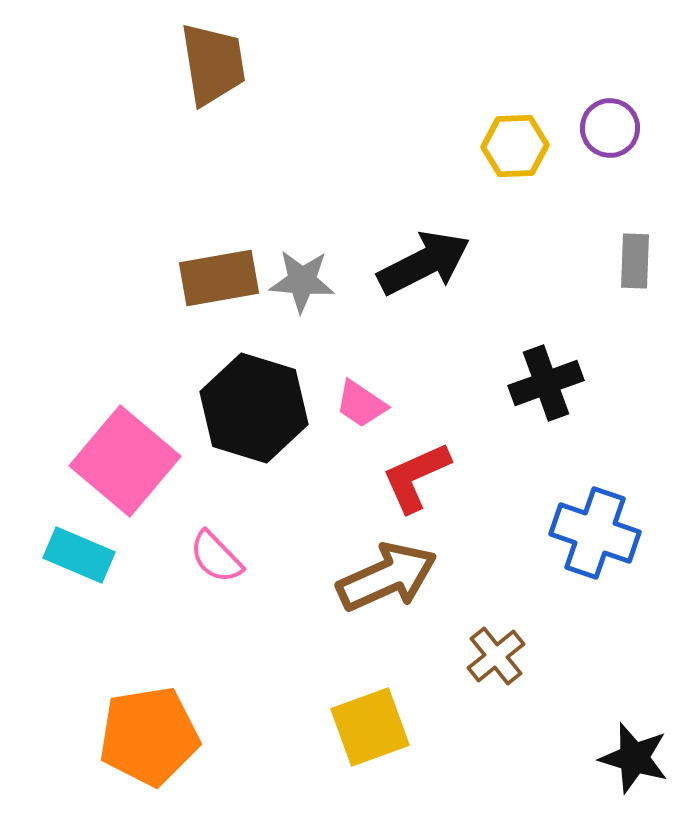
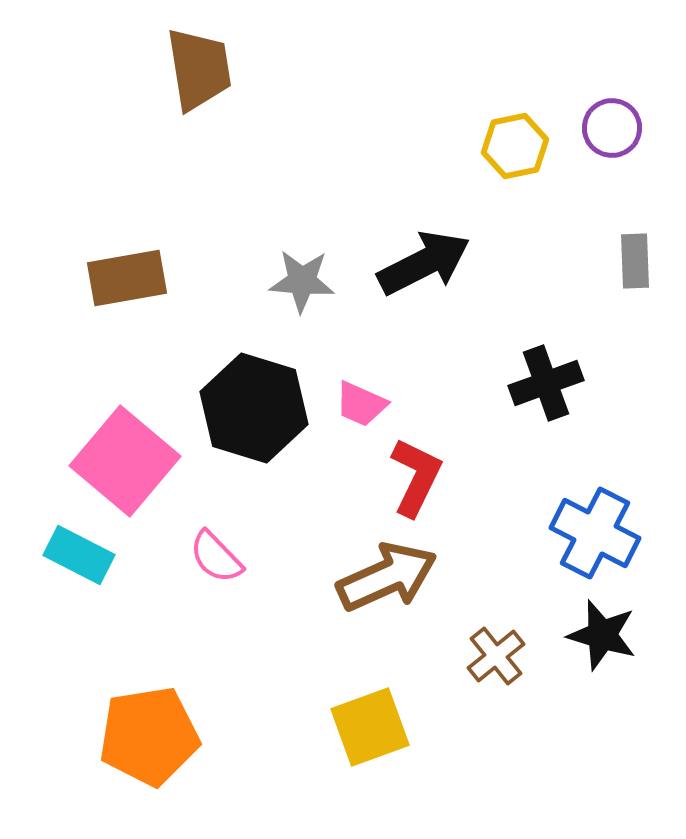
brown trapezoid: moved 14 px left, 5 px down
purple circle: moved 2 px right
yellow hexagon: rotated 10 degrees counterclockwise
gray rectangle: rotated 4 degrees counterclockwise
brown rectangle: moved 92 px left
pink trapezoid: rotated 10 degrees counterclockwise
red L-shape: rotated 140 degrees clockwise
blue cross: rotated 8 degrees clockwise
cyan rectangle: rotated 4 degrees clockwise
black star: moved 32 px left, 123 px up
